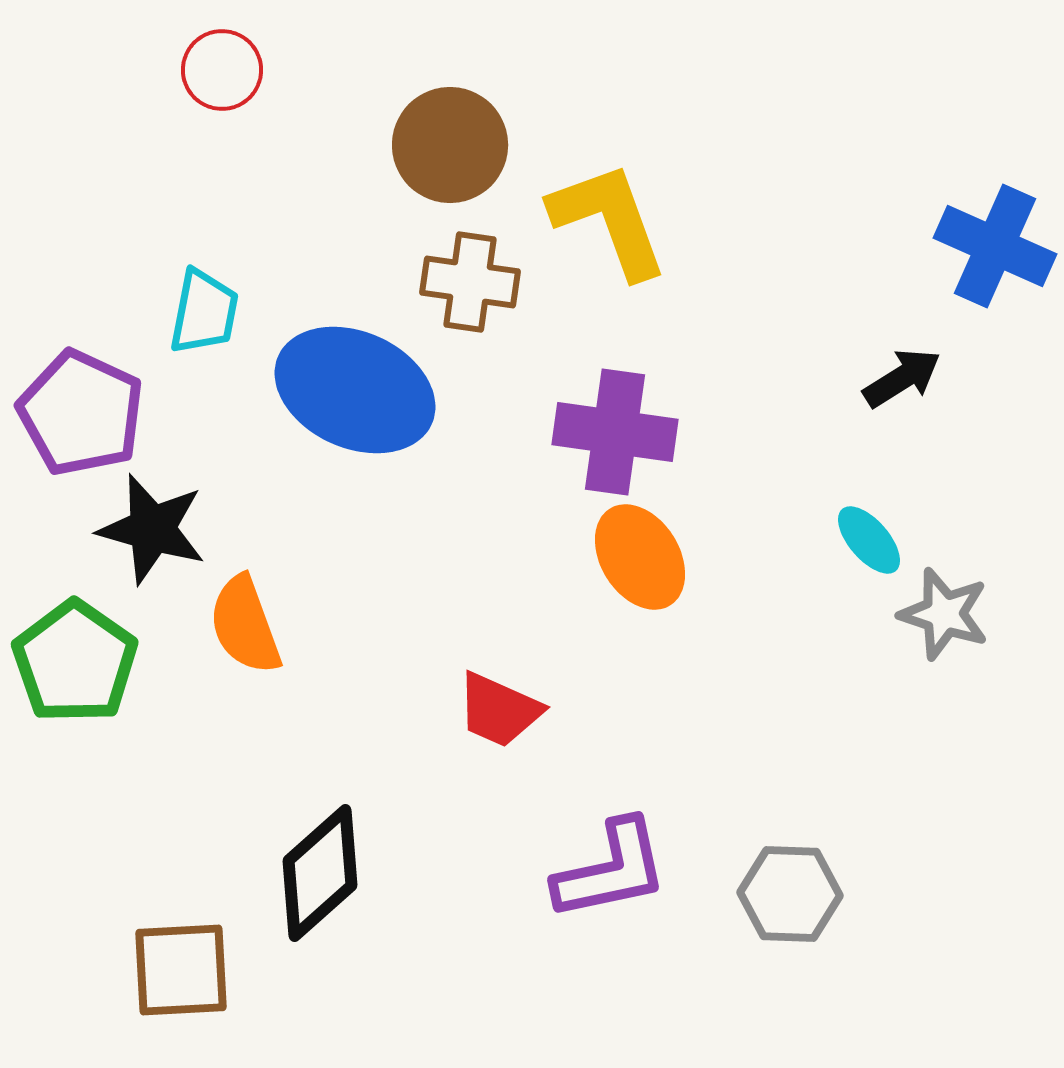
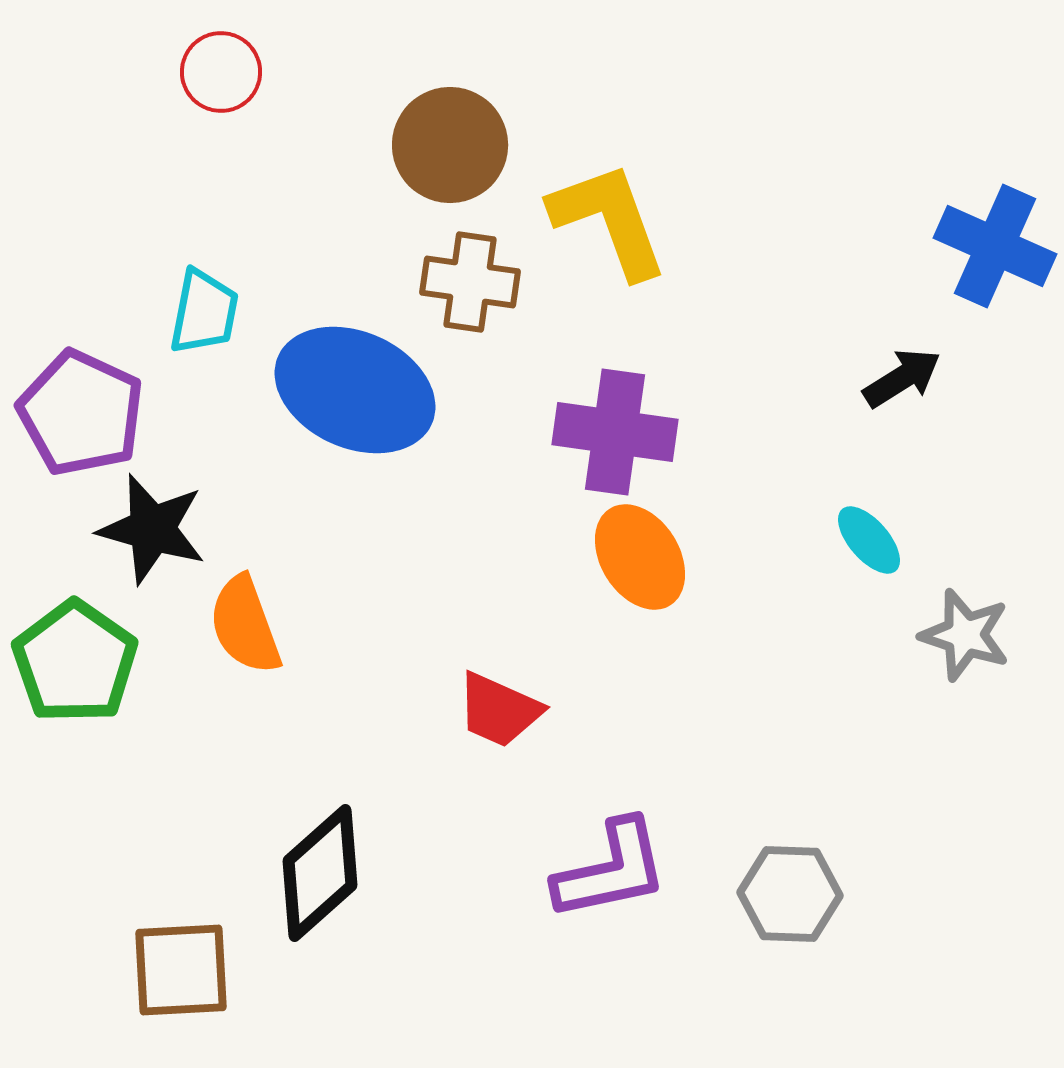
red circle: moved 1 px left, 2 px down
gray star: moved 21 px right, 21 px down
